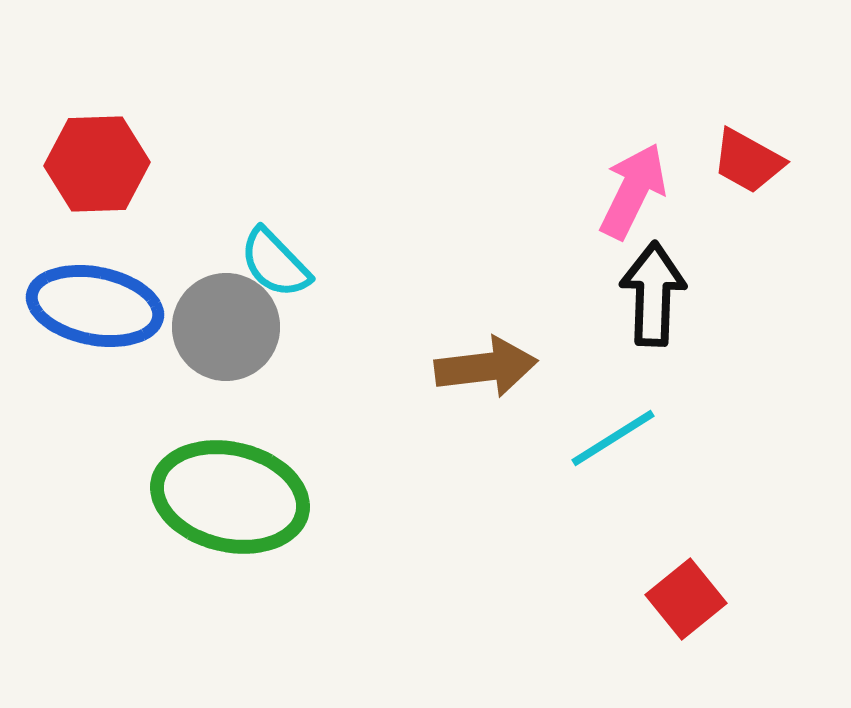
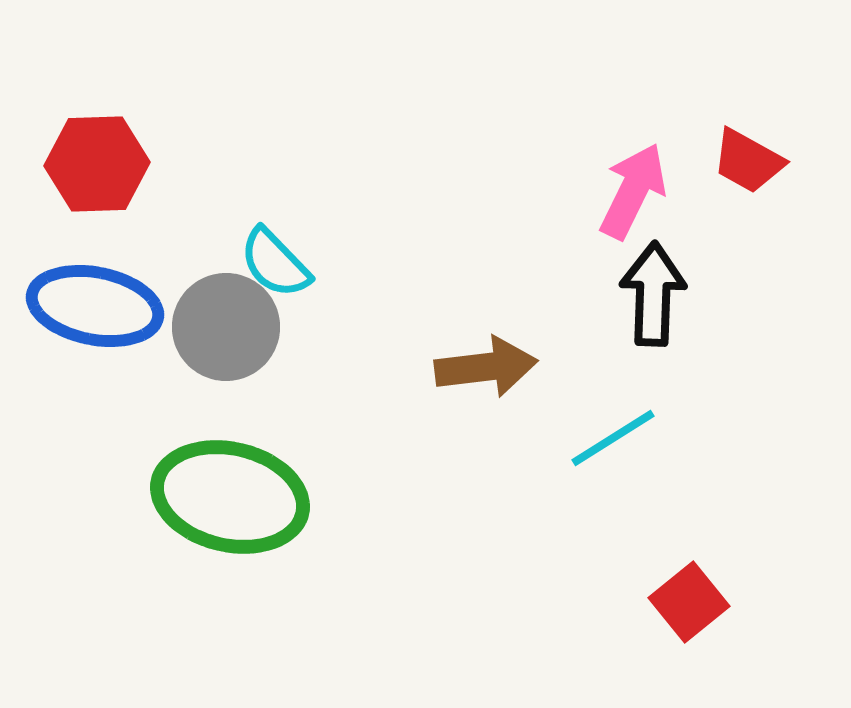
red square: moved 3 px right, 3 px down
